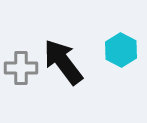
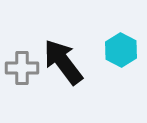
gray cross: moved 1 px right
